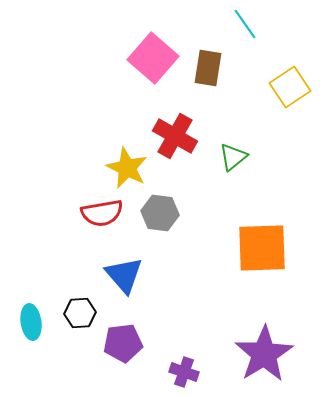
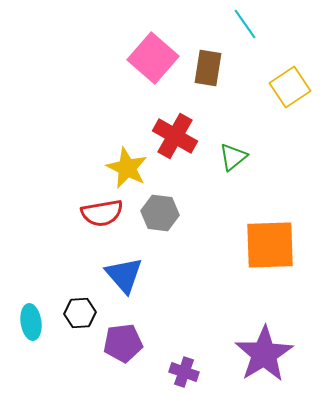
orange square: moved 8 px right, 3 px up
